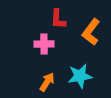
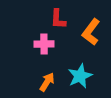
cyan star: rotated 15 degrees counterclockwise
